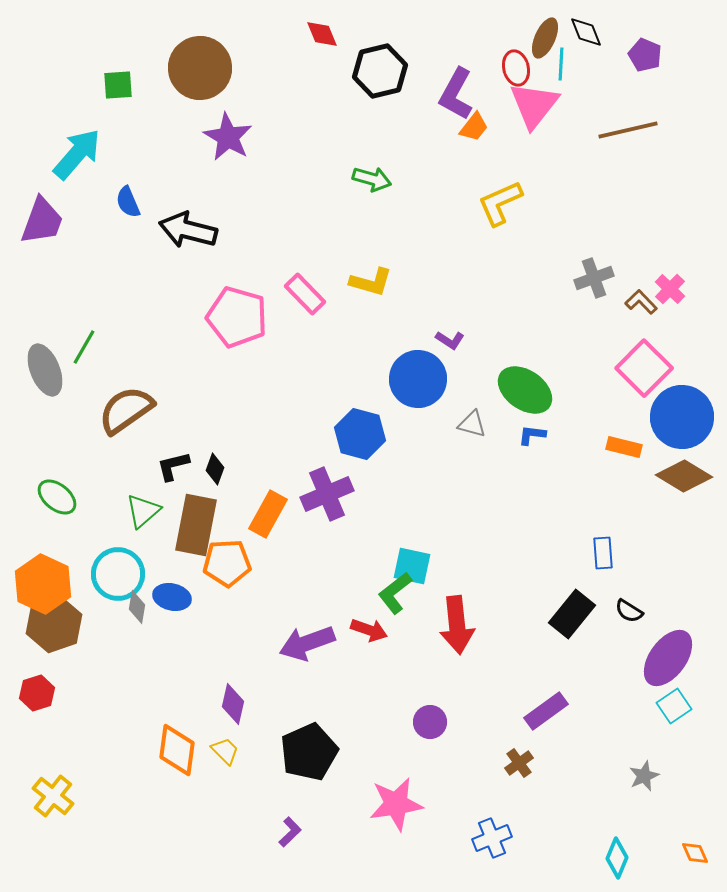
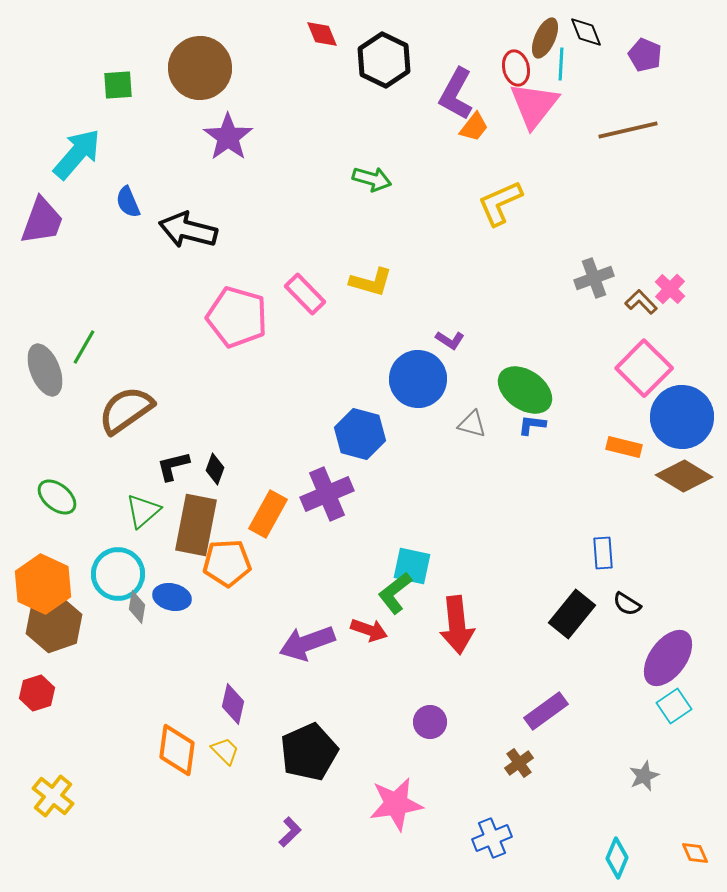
black hexagon at (380, 71): moved 4 px right, 11 px up; rotated 20 degrees counterclockwise
purple star at (228, 137): rotated 6 degrees clockwise
blue L-shape at (532, 435): moved 10 px up
black semicircle at (629, 611): moved 2 px left, 7 px up
